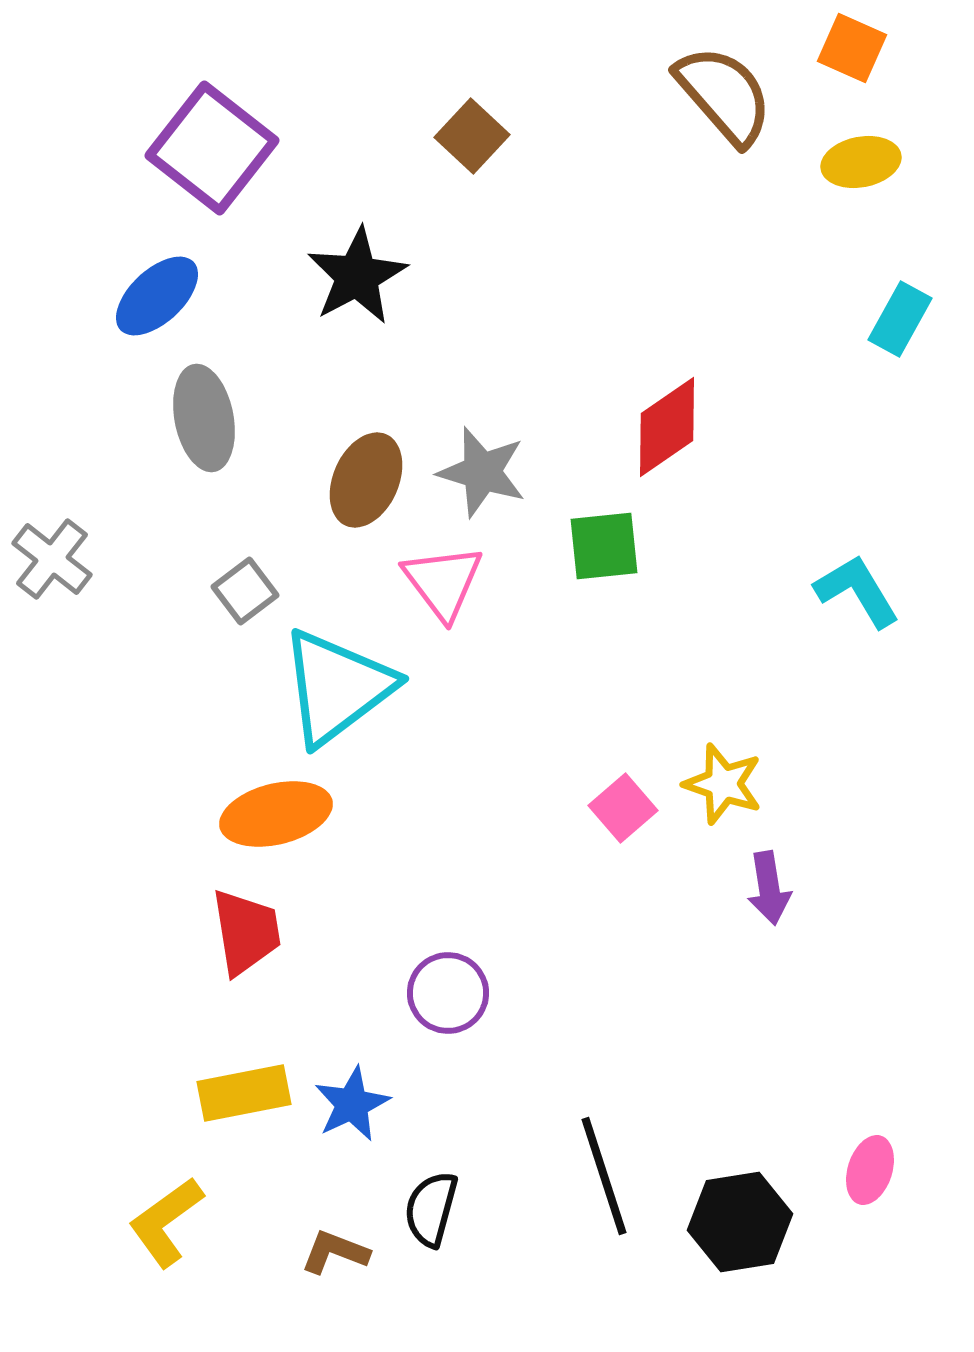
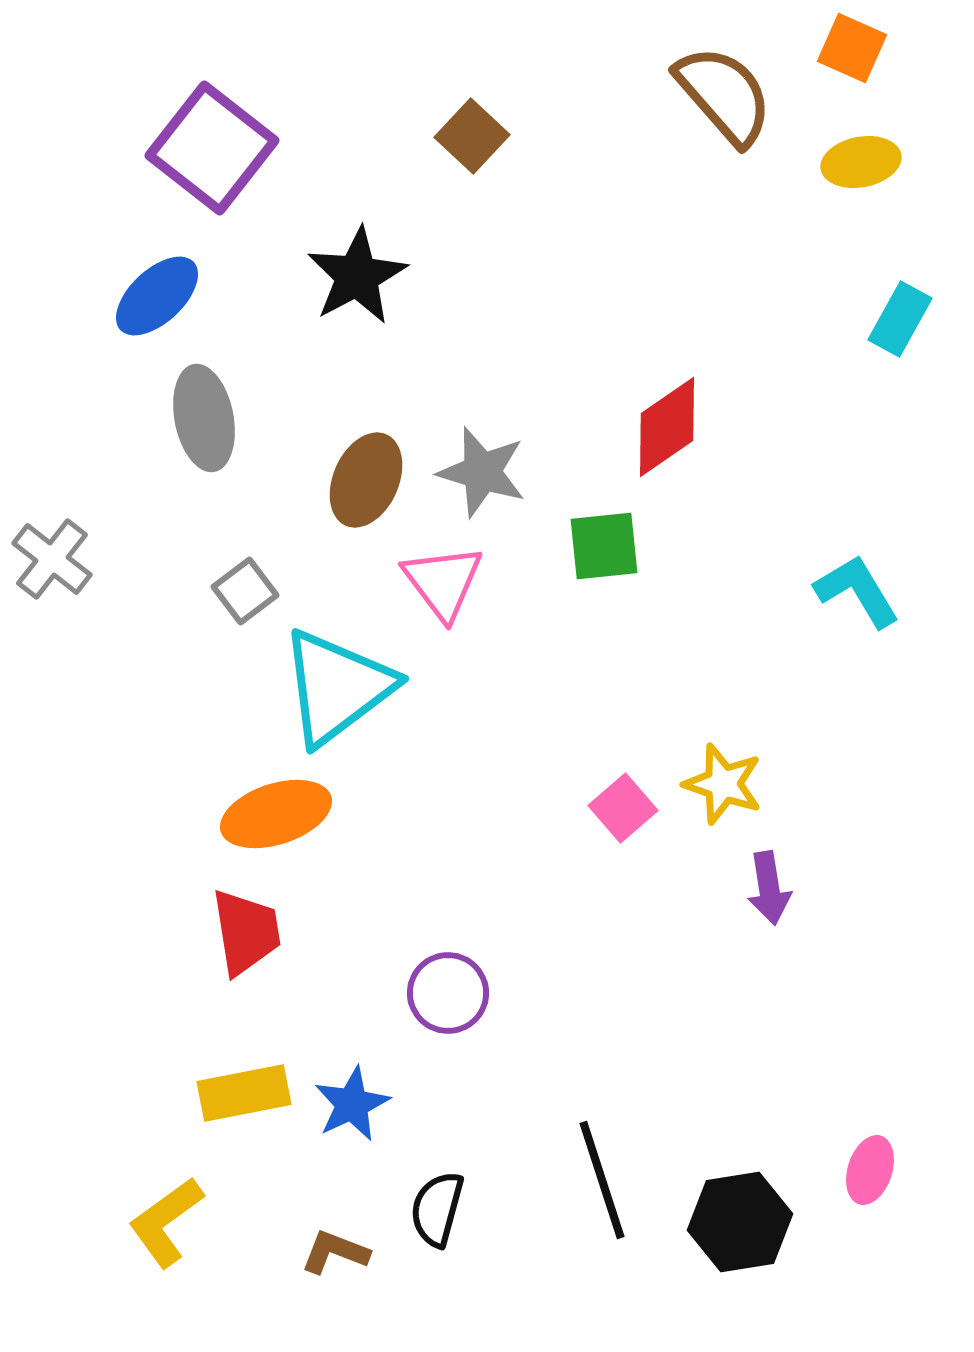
orange ellipse: rotated 4 degrees counterclockwise
black line: moved 2 px left, 4 px down
black semicircle: moved 6 px right
